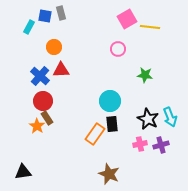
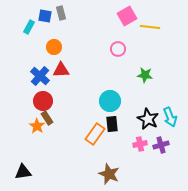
pink square: moved 3 px up
